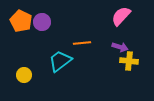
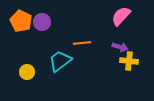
yellow circle: moved 3 px right, 3 px up
